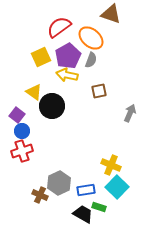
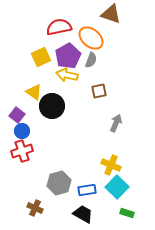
red semicircle: rotated 25 degrees clockwise
gray arrow: moved 14 px left, 10 px down
gray hexagon: rotated 10 degrees clockwise
blue rectangle: moved 1 px right
brown cross: moved 5 px left, 13 px down
green rectangle: moved 28 px right, 6 px down
